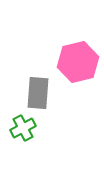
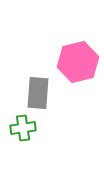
green cross: rotated 20 degrees clockwise
